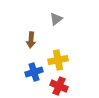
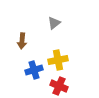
gray triangle: moved 2 px left, 4 px down
brown arrow: moved 9 px left, 1 px down
blue cross: moved 2 px up
